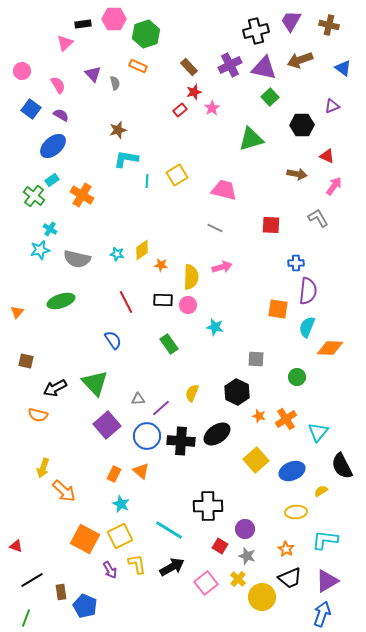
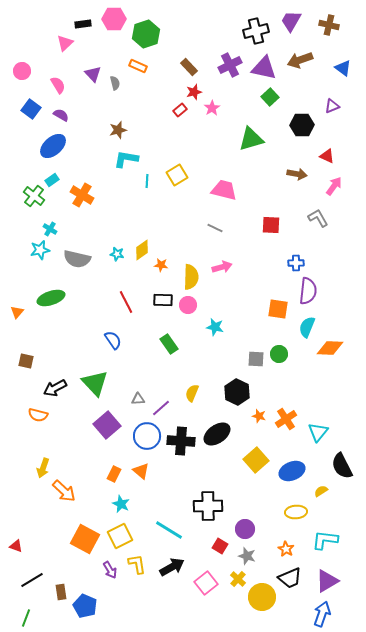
green ellipse at (61, 301): moved 10 px left, 3 px up
green circle at (297, 377): moved 18 px left, 23 px up
